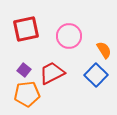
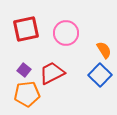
pink circle: moved 3 px left, 3 px up
blue square: moved 4 px right
